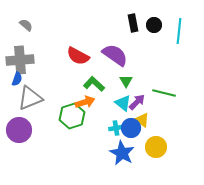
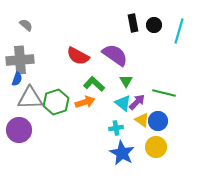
cyan line: rotated 10 degrees clockwise
gray triangle: rotated 20 degrees clockwise
green hexagon: moved 16 px left, 14 px up
blue circle: moved 27 px right, 7 px up
